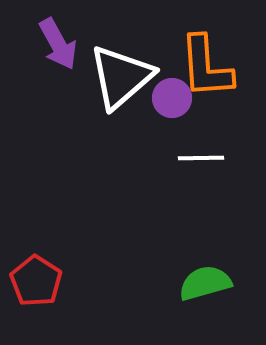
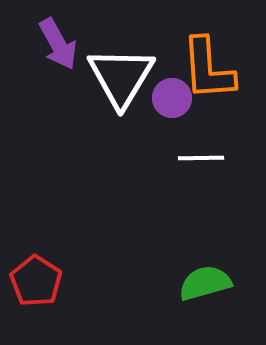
orange L-shape: moved 2 px right, 2 px down
white triangle: rotated 18 degrees counterclockwise
